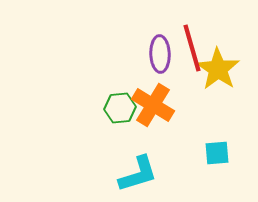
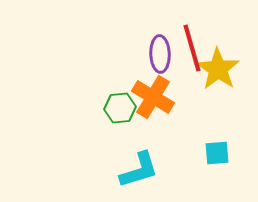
orange cross: moved 8 px up
cyan L-shape: moved 1 px right, 4 px up
